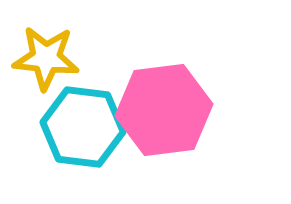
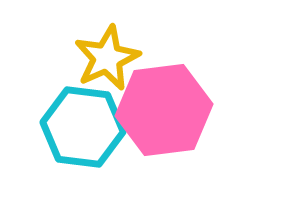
yellow star: moved 61 px right; rotated 30 degrees counterclockwise
